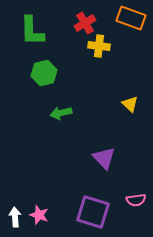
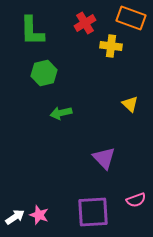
yellow cross: moved 12 px right
pink semicircle: rotated 12 degrees counterclockwise
purple square: rotated 20 degrees counterclockwise
white arrow: rotated 60 degrees clockwise
